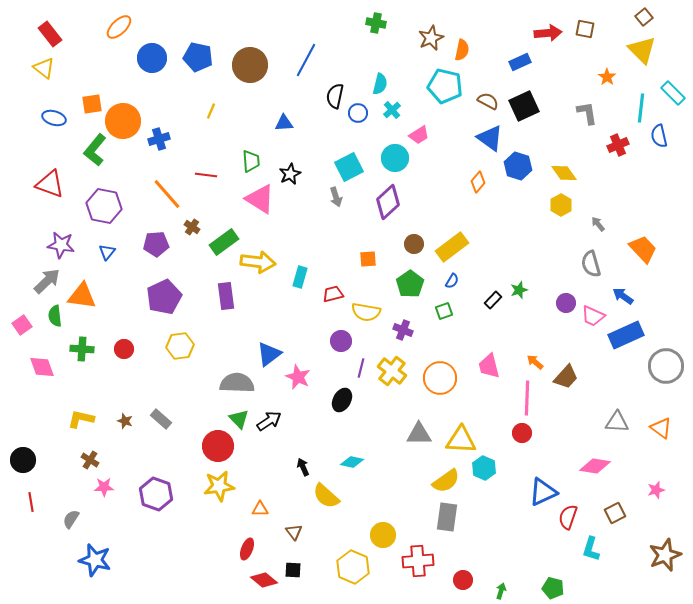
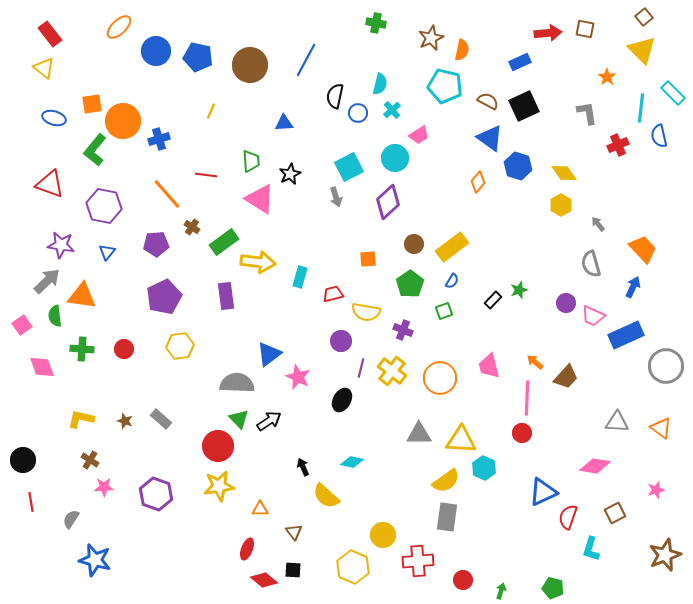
blue circle at (152, 58): moved 4 px right, 7 px up
blue arrow at (623, 296): moved 10 px right, 9 px up; rotated 80 degrees clockwise
